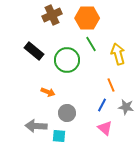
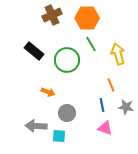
blue line: rotated 40 degrees counterclockwise
pink triangle: rotated 21 degrees counterclockwise
